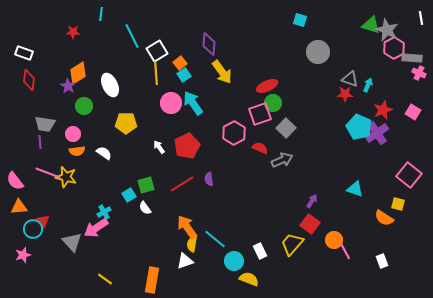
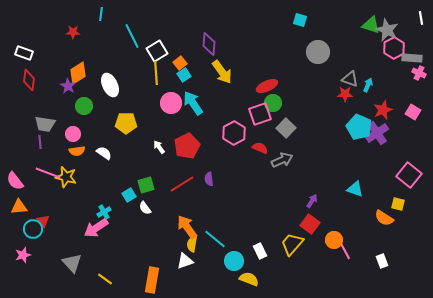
gray triangle at (72, 242): moved 21 px down
